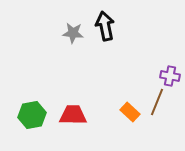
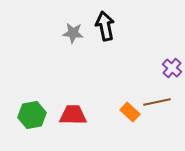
purple cross: moved 2 px right, 8 px up; rotated 30 degrees clockwise
brown line: rotated 56 degrees clockwise
